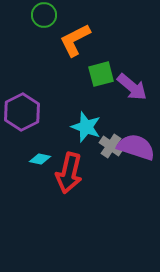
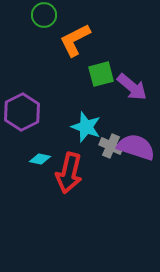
gray cross: rotated 10 degrees counterclockwise
